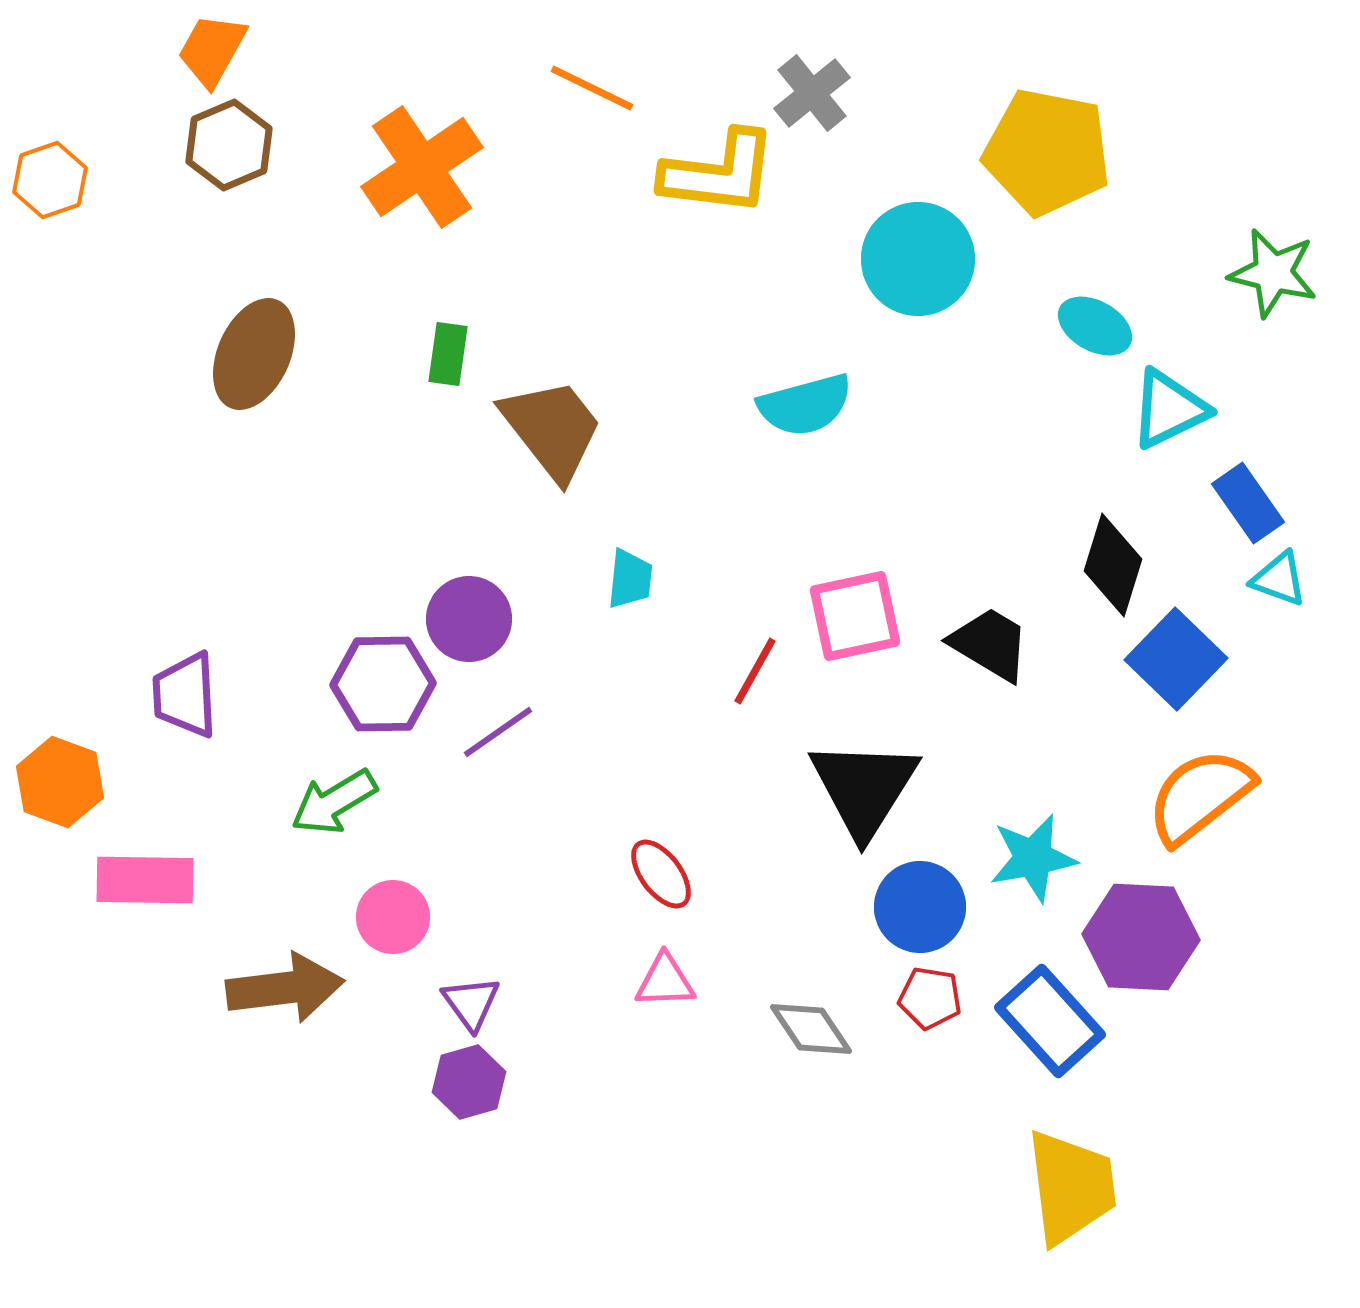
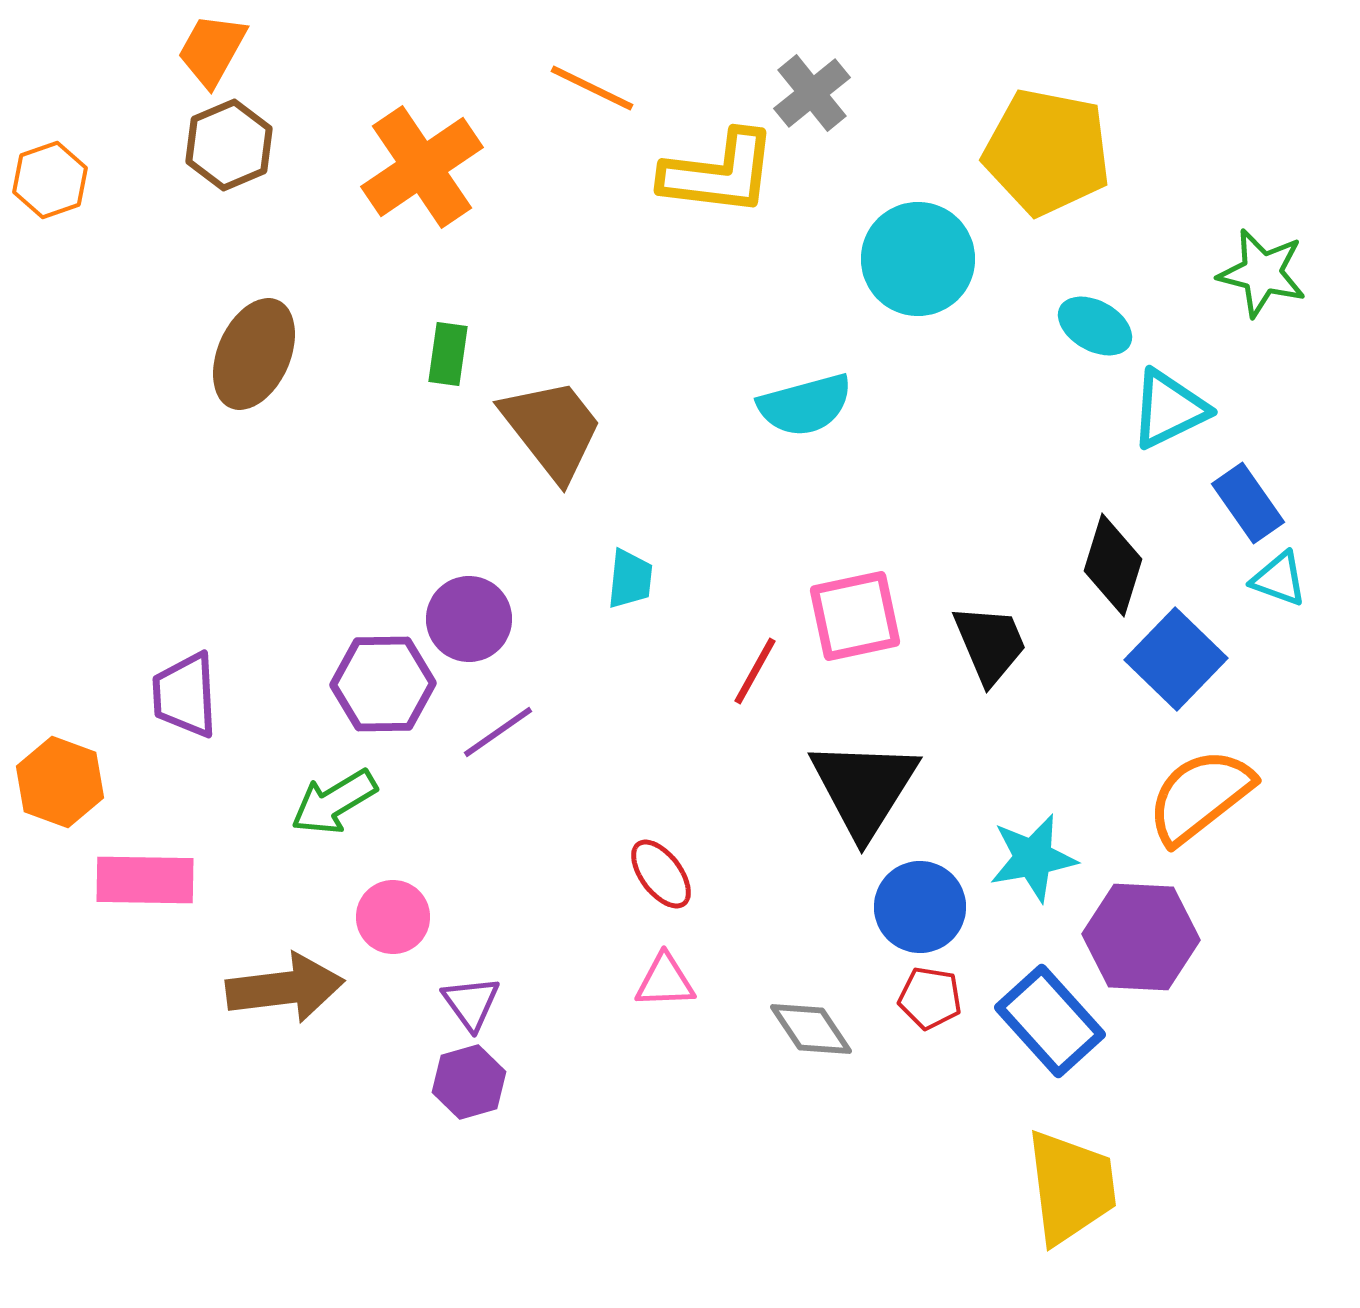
green star at (1273, 273): moved 11 px left
black trapezoid at (990, 644): rotated 36 degrees clockwise
